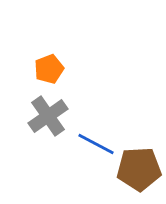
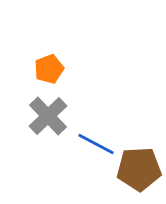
gray cross: rotated 9 degrees counterclockwise
